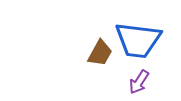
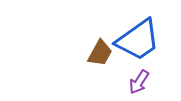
blue trapezoid: rotated 42 degrees counterclockwise
